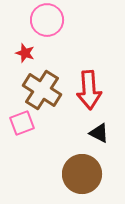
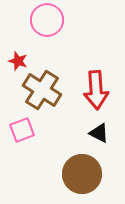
red star: moved 7 px left, 8 px down
red arrow: moved 7 px right
pink square: moved 7 px down
